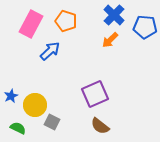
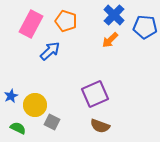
brown semicircle: rotated 18 degrees counterclockwise
